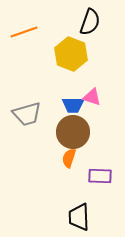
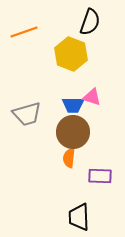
orange semicircle: rotated 12 degrees counterclockwise
